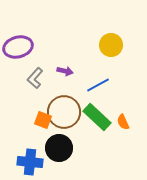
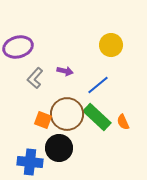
blue line: rotated 10 degrees counterclockwise
brown circle: moved 3 px right, 2 px down
